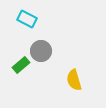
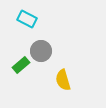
yellow semicircle: moved 11 px left
